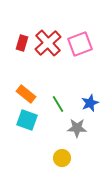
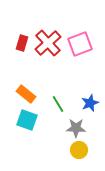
gray star: moved 1 px left
yellow circle: moved 17 px right, 8 px up
